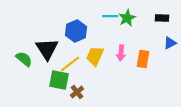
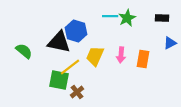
blue hexagon: rotated 20 degrees counterclockwise
black triangle: moved 12 px right, 7 px up; rotated 45 degrees counterclockwise
pink arrow: moved 2 px down
green semicircle: moved 8 px up
yellow line: moved 3 px down
